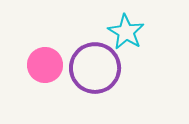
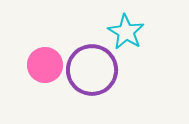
purple circle: moved 3 px left, 2 px down
